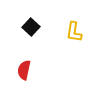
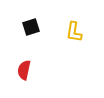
black square: rotated 30 degrees clockwise
